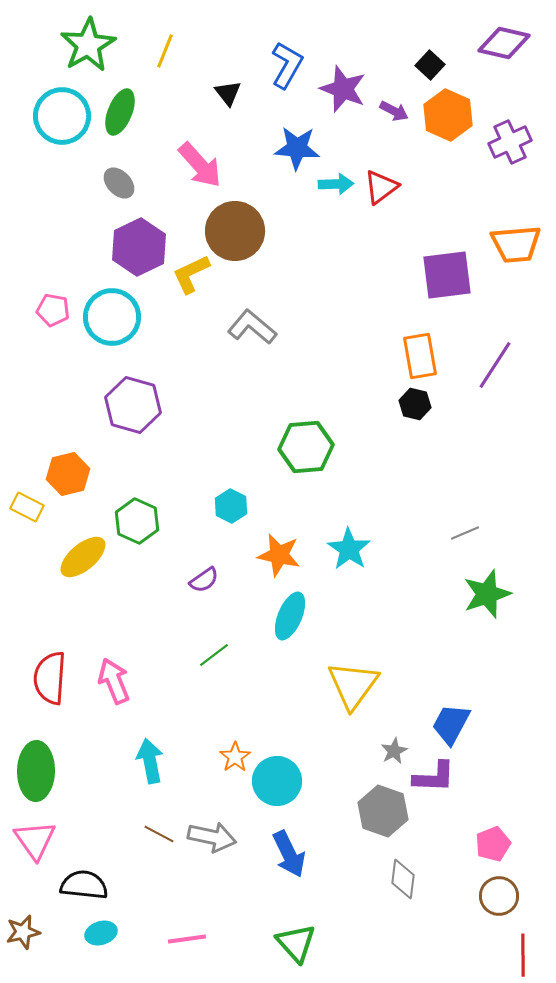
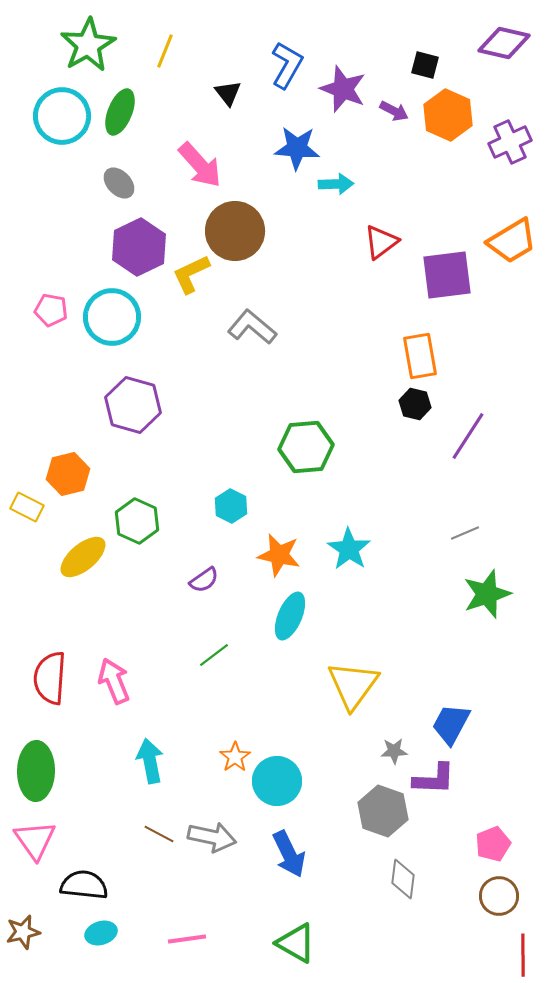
black square at (430, 65): moved 5 px left; rotated 28 degrees counterclockwise
red triangle at (381, 187): moved 55 px down
orange trapezoid at (516, 244): moved 4 px left, 3 px up; rotated 26 degrees counterclockwise
pink pentagon at (53, 310): moved 2 px left
purple line at (495, 365): moved 27 px left, 71 px down
gray star at (394, 751): rotated 24 degrees clockwise
purple L-shape at (434, 777): moved 2 px down
green triangle at (296, 943): rotated 18 degrees counterclockwise
